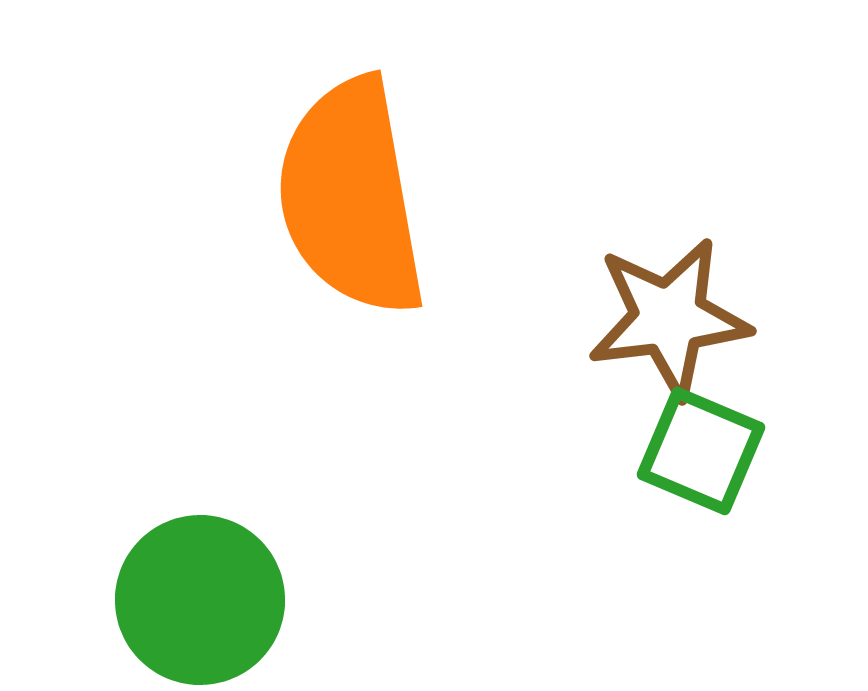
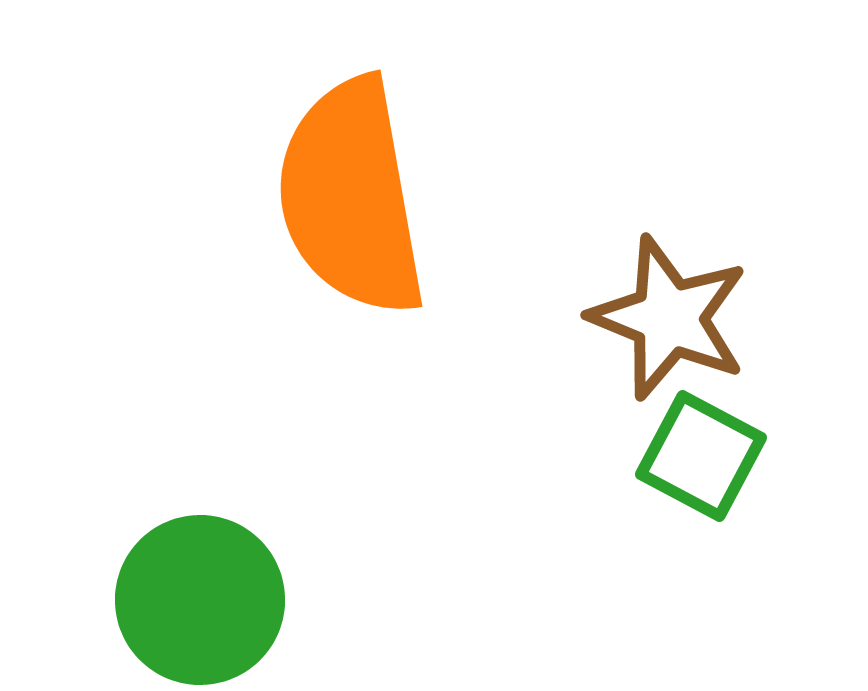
brown star: rotated 29 degrees clockwise
green square: moved 5 px down; rotated 5 degrees clockwise
